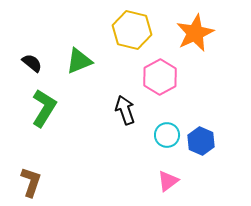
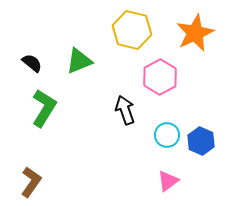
brown L-shape: rotated 16 degrees clockwise
